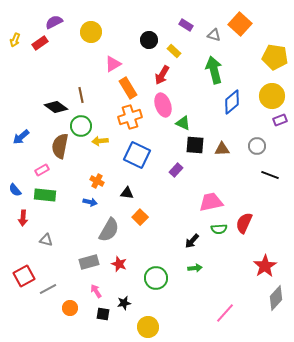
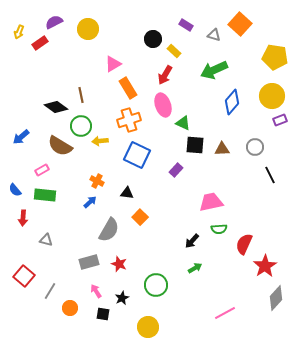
yellow circle at (91, 32): moved 3 px left, 3 px up
yellow arrow at (15, 40): moved 4 px right, 8 px up
black circle at (149, 40): moved 4 px right, 1 px up
green arrow at (214, 70): rotated 100 degrees counterclockwise
red arrow at (162, 75): moved 3 px right
blue diamond at (232, 102): rotated 10 degrees counterclockwise
orange cross at (130, 117): moved 1 px left, 3 px down
brown semicircle at (60, 146): rotated 70 degrees counterclockwise
gray circle at (257, 146): moved 2 px left, 1 px down
black line at (270, 175): rotated 42 degrees clockwise
blue arrow at (90, 202): rotated 56 degrees counterclockwise
red semicircle at (244, 223): moved 21 px down
green arrow at (195, 268): rotated 24 degrees counterclockwise
red square at (24, 276): rotated 20 degrees counterclockwise
green circle at (156, 278): moved 7 px down
gray line at (48, 289): moved 2 px right, 2 px down; rotated 30 degrees counterclockwise
black star at (124, 303): moved 2 px left, 5 px up; rotated 16 degrees counterclockwise
pink line at (225, 313): rotated 20 degrees clockwise
